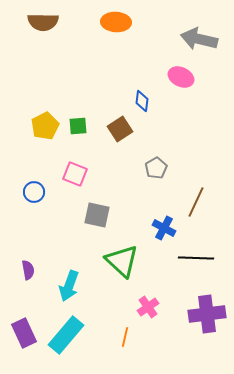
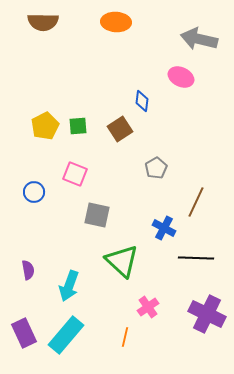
purple cross: rotated 33 degrees clockwise
